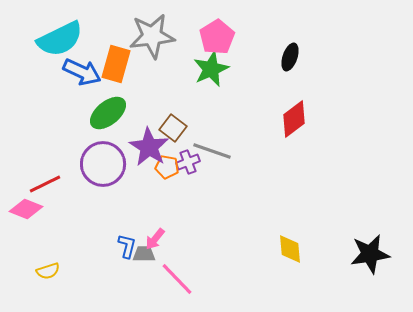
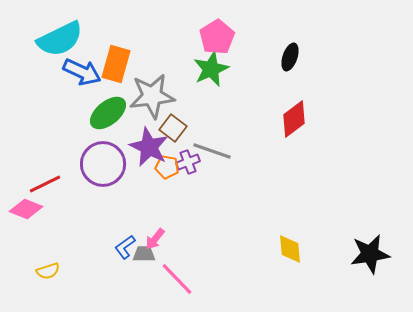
gray star: moved 60 px down
purple star: rotated 6 degrees counterclockwise
blue L-shape: moved 2 px left, 1 px down; rotated 140 degrees counterclockwise
